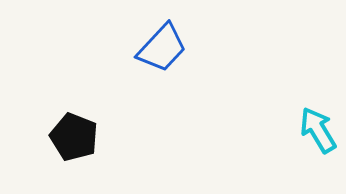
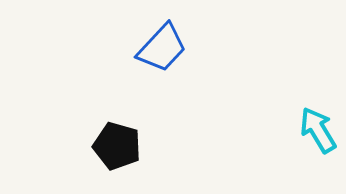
black pentagon: moved 43 px right, 9 px down; rotated 6 degrees counterclockwise
